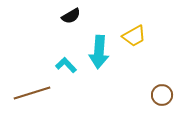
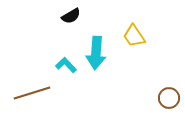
yellow trapezoid: rotated 85 degrees clockwise
cyan arrow: moved 3 px left, 1 px down
brown circle: moved 7 px right, 3 px down
